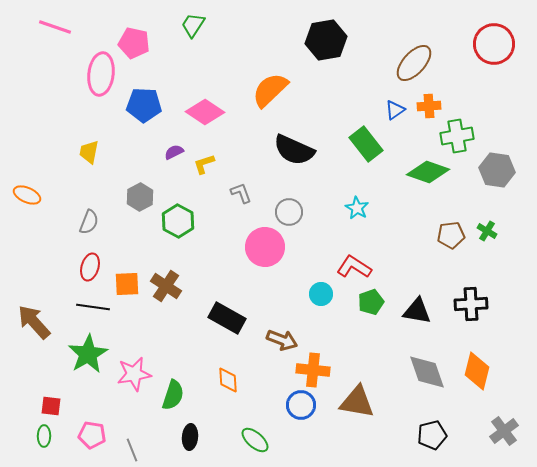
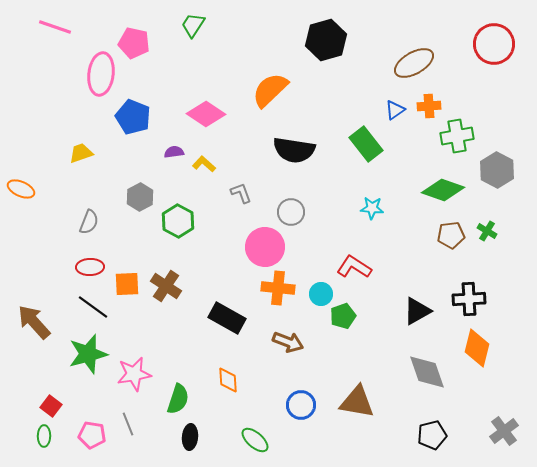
black hexagon at (326, 40): rotated 6 degrees counterclockwise
brown ellipse at (414, 63): rotated 18 degrees clockwise
blue pentagon at (144, 105): moved 11 px left, 12 px down; rotated 20 degrees clockwise
pink diamond at (205, 112): moved 1 px right, 2 px down
black semicircle at (294, 150): rotated 15 degrees counterclockwise
yellow trapezoid at (89, 152): moved 8 px left, 1 px down; rotated 60 degrees clockwise
purple semicircle at (174, 152): rotated 18 degrees clockwise
yellow L-shape at (204, 164): rotated 60 degrees clockwise
gray hexagon at (497, 170): rotated 20 degrees clockwise
green diamond at (428, 172): moved 15 px right, 18 px down
orange ellipse at (27, 195): moved 6 px left, 6 px up
cyan star at (357, 208): moved 15 px right; rotated 25 degrees counterclockwise
gray circle at (289, 212): moved 2 px right
red ellipse at (90, 267): rotated 72 degrees clockwise
green pentagon at (371, 302): moved 28 px left, 14 px down
black cross at (471, 304): moved 2 px left, 5 px up
black line at (93, 307): rotated 28 degrees clockwise
black triangle at (417, 311): rotated 40 degrees counterclockwise
brown arrow at (282, 340): moved 6 px right, 2 px down
green star at (88, 354): rotated 15 degrees clockwise
orange cross at (313, 370): moved 35 px left, 82 px up
orange diamond at (477, 371): moved 23 px up
green semicircle at (173, 395): moved 5 px right, 4 px down
red square at (51, 406): rotated 30 degrees clockwise
gray line at (132, 450): moved 4 px left, 26 px up
